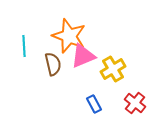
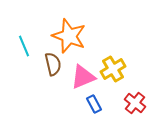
cyan line: rotated 20 degrees counterclockwise
pink triangle: moved 21 px down
